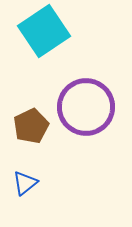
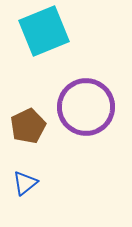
cyan square: rotated 12 degrees clockwise
brown pentagon: moved 3 px left
